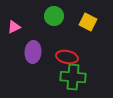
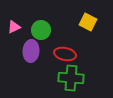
green circle: moved 13 px left, 14 px down
purple ellipse: moved 2 px left, 1 px up
red ellipse: moved 2 px left, 3 px up
green cross: moved 2 px left, 1 px down
